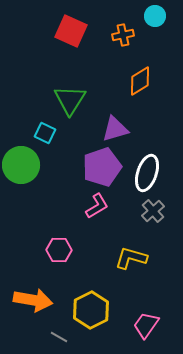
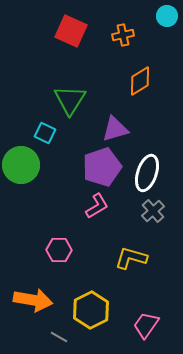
cyan circle: moved 12 px right
